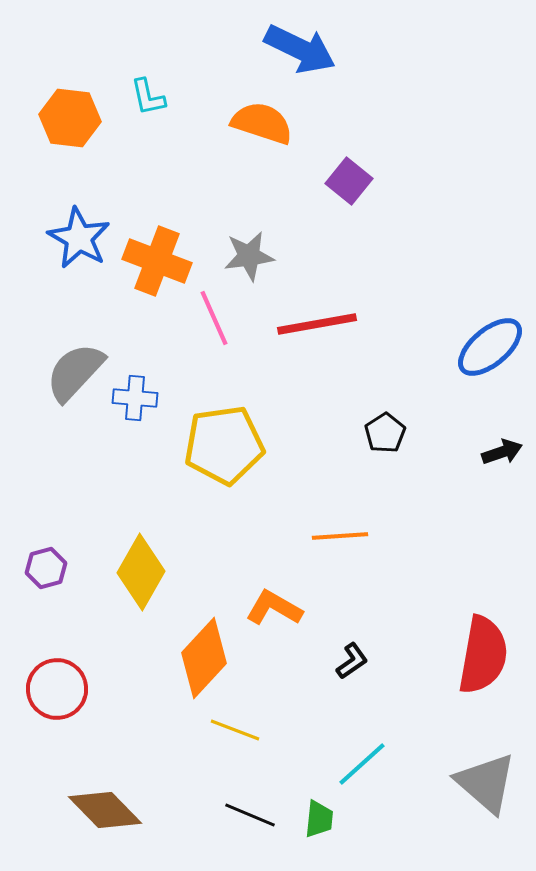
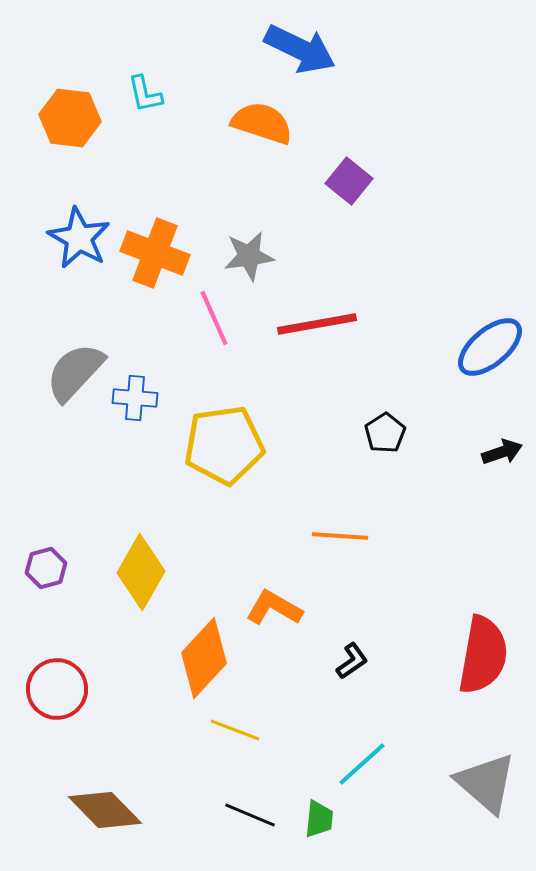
cyan L-shape: moved 3 px left, 3 px up
orange cross: moved 2 px left, 8 px up
orange line: rotated 8 degrees clockwise
